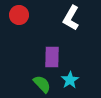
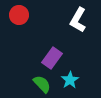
white L-shape: moved 7 px right, 2 px down
purple rectangle: moved 1 px down; rotated 35 degrees clockwise
